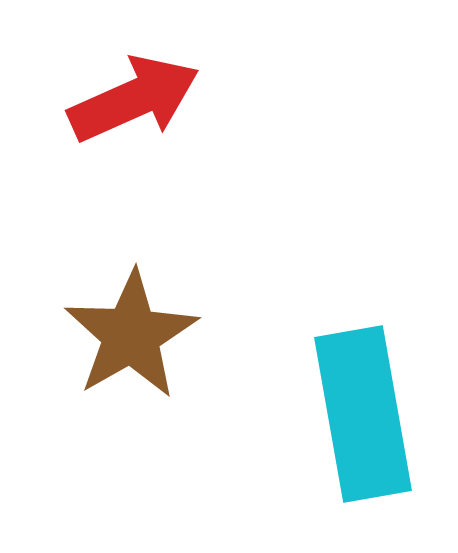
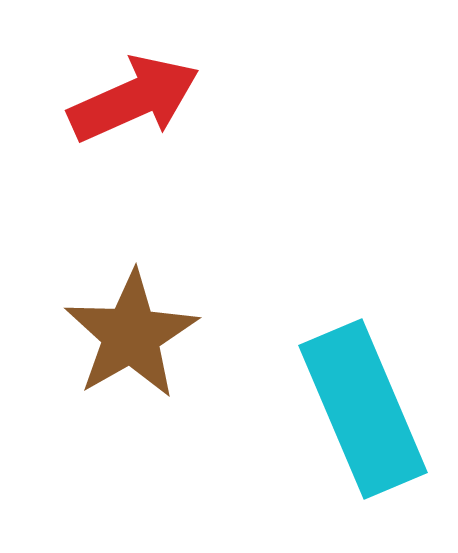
cyan rectangle: moved 5 px up; rotated 13 degrees counterclockwise
